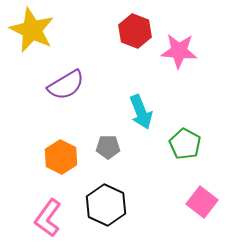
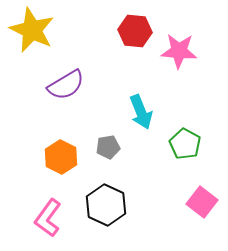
red hexagon: rotated 16 degrees counterclockwise
gray pentagon: rotated 10 degrees counterclockwise
